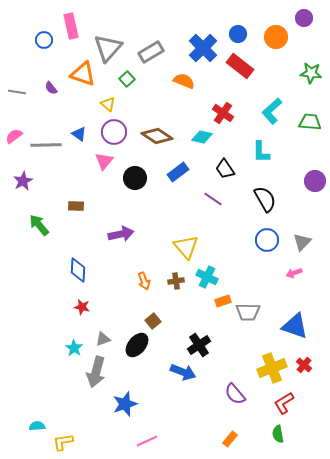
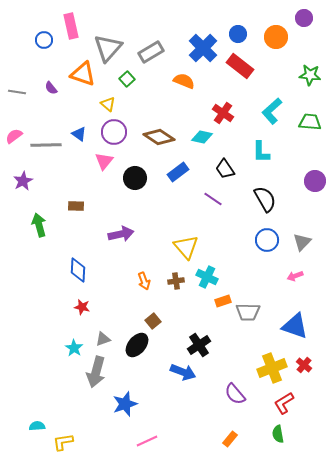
green star at (311, 73): moved 1 px left, 2 px down
brown diamond at (157, 136): moved 2 px right, 1 px down
green arrow at (39, 225): rotated 25 degrees clockwise
pink arrow at (294, 273): moved 1 px right, 3 px down
